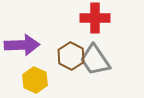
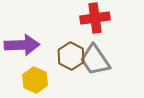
red cross: rotated 8 degrees counterclockwise
